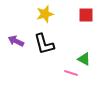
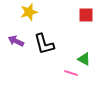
yellow star: moved 16 px left, 2 px up
